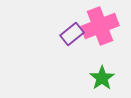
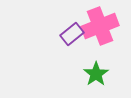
green star: moved 6 px left, 4 px up
